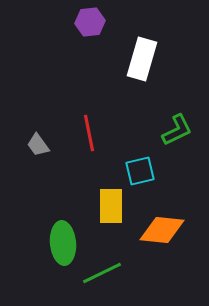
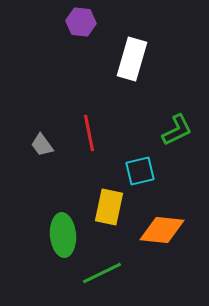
purple hexagon: moved 9 px left; rotated 12 degrees clockwise
white rectangle: moved 10 px left
gray trapezoid: moved 4 px right
yellow rectangle: moved 2 px left, 1 px down; rotated 12 degrees clockwise
green ellipse: moved 8 px up
